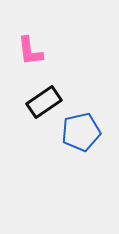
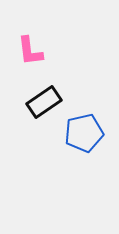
blue pentagon: moved 3 px right, 1 px down
